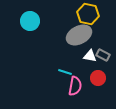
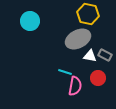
gray ellipse: moved 1 px left, 4 px down
gray rectangle: moved 2 px right
